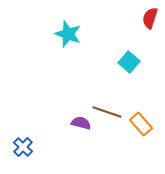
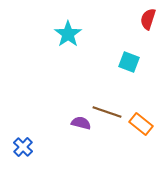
red semicircle: moved 2 px left, 1 px down
cyan star: rotated 16 degrees clockwise
cyan square: rotated 20 degrees counterclockwise
orange rectangle: rotated 10 degrees counterclockwise
